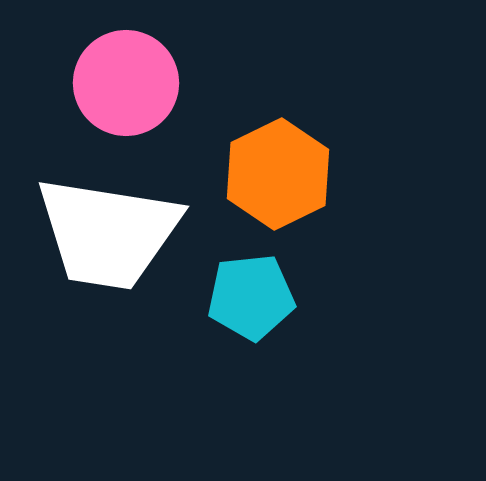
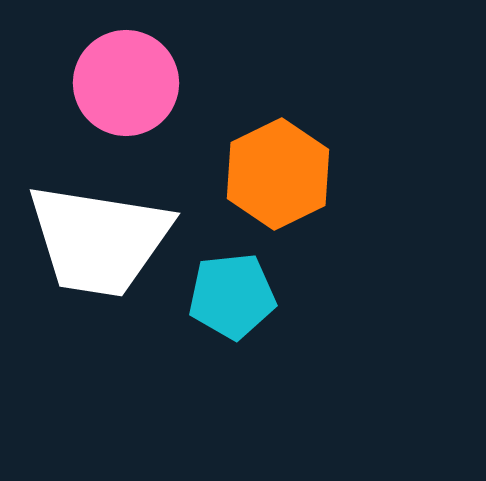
white trapezoid: moved 9 px left, 7 px down
cyan pentagon: moved 19 px left, 1 px up
